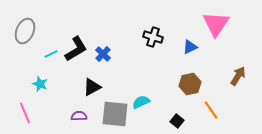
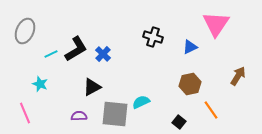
black square: moved 2 px right, 1 px down
